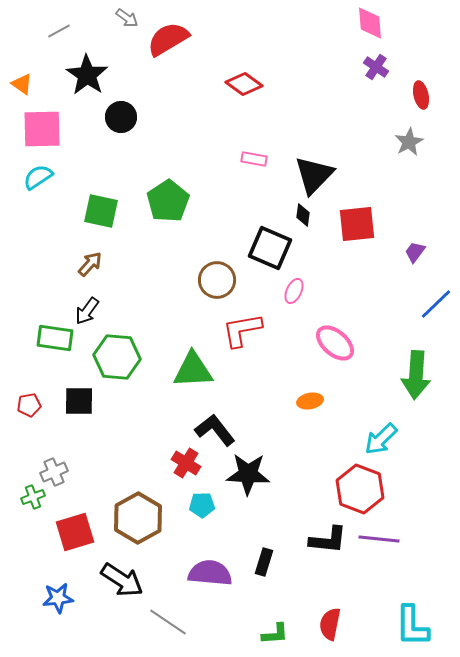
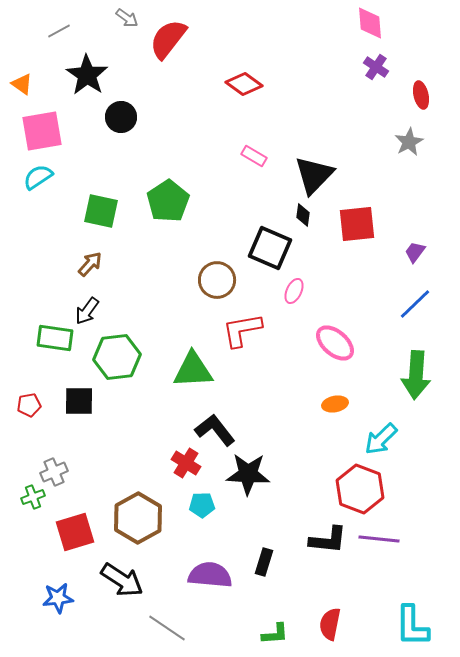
red semicircle at (168, 39): rotated 21 degrees counterclockwise
pink square at (42, 129): moved 2 px down; rotated 9 degrees counterclockwise
pink rectangle at (254, 159): moved 3 px up; rotated 20 degrees clockwise
blue line at (436, 304): moved 21 px left
green hexagon at (117, 357): rotated 12 degrees counterclockwise
orange ellipse at (310, 401): moved 25 px right, 3 px down
purple semicircle at (210, 573): moved 2 px down
gray line at (168, 622): moved 1 px left, 6 px down
